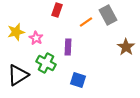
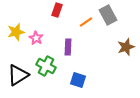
brown star: rotated 18 degrees clockwise
green cross: moved 3 px down
